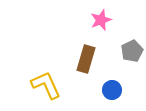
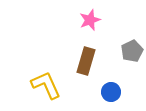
pink star: moved 11 px left
brown rectangle: moved 2 px down
blue circle: moved 1 px left, 2 px down
